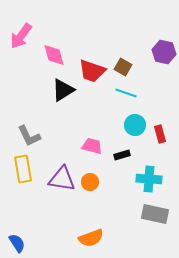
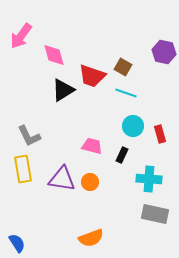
red trapezoid: moved 5 px down
cyan circle: moved 2 px left, 1 px down
black rectangle: rotated 49 degrees counterclockwise
